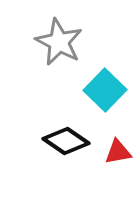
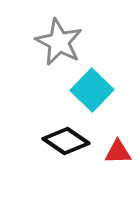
cyan square: moved 13 px left
red triangle: rotated 8 degrees clockwise
